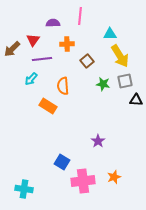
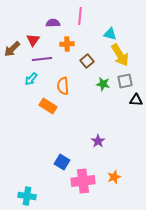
cyan triangle: rotated 16 degrees clockwise
yellow arrow: moved 1 px up
cyan cross: moved 3 px right, 7 px down
